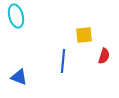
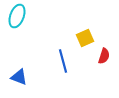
cyan ellipse: moved 1 px right; rotated 35 degrees clockwise
yellow square: moved 1 px right, 3 px down; rotated 18 degrees counterclockwise
blue line: rotated 20 degrees counterclockwise
